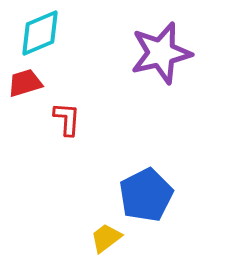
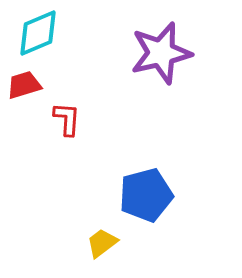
cyan diamond: moved 2 px left
red trapezoid: moved 1 px left, 2 px down
blue pentagon: rotated 12 degrees clockwise
yellow trapezoid: moved 4 px left, 5 px down
